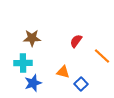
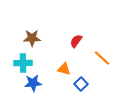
orange line: moved 2 px down
orange triangle: moved 1 px right, 3 px up
blue star: rotated 12 degrees clockwise
